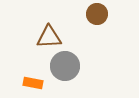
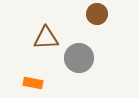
brown triangle: moved 3 px left, 1 px down
gray circle: moved 14 px right, 8 px up
